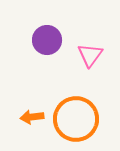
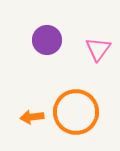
pink triangle: moved 8 px right, 6 px up
orange circle: moved 7 px up
